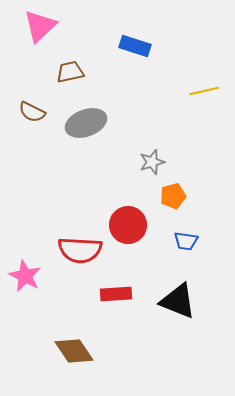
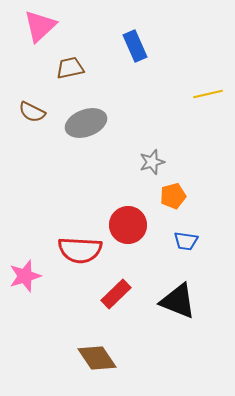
blue rectangle: rotated 48 degrees clockwise
brown trapezoid: moved 4 px up
yellow line: moved 4 px right, 3 px down
pink star: rotated 28 degrees clockwise
red rectangle: rotated 40 degrees counterclockwise
brown diamond: moved 23 px right, 7 px down
